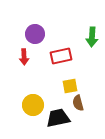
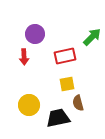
green arrow: rotated 138 degrees counterclockwise
red rectangle: moved 4 px right
yellow square: moved 3 px left, 2 px up
yellow circle: moved 4 px left
